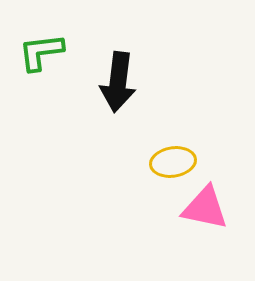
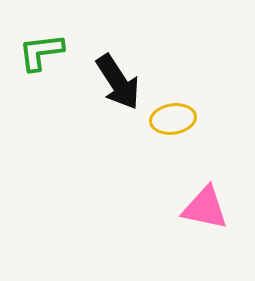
black arrow: rotated 40 degrees counterclockwise
yellow ellipse: moved 43 px up
